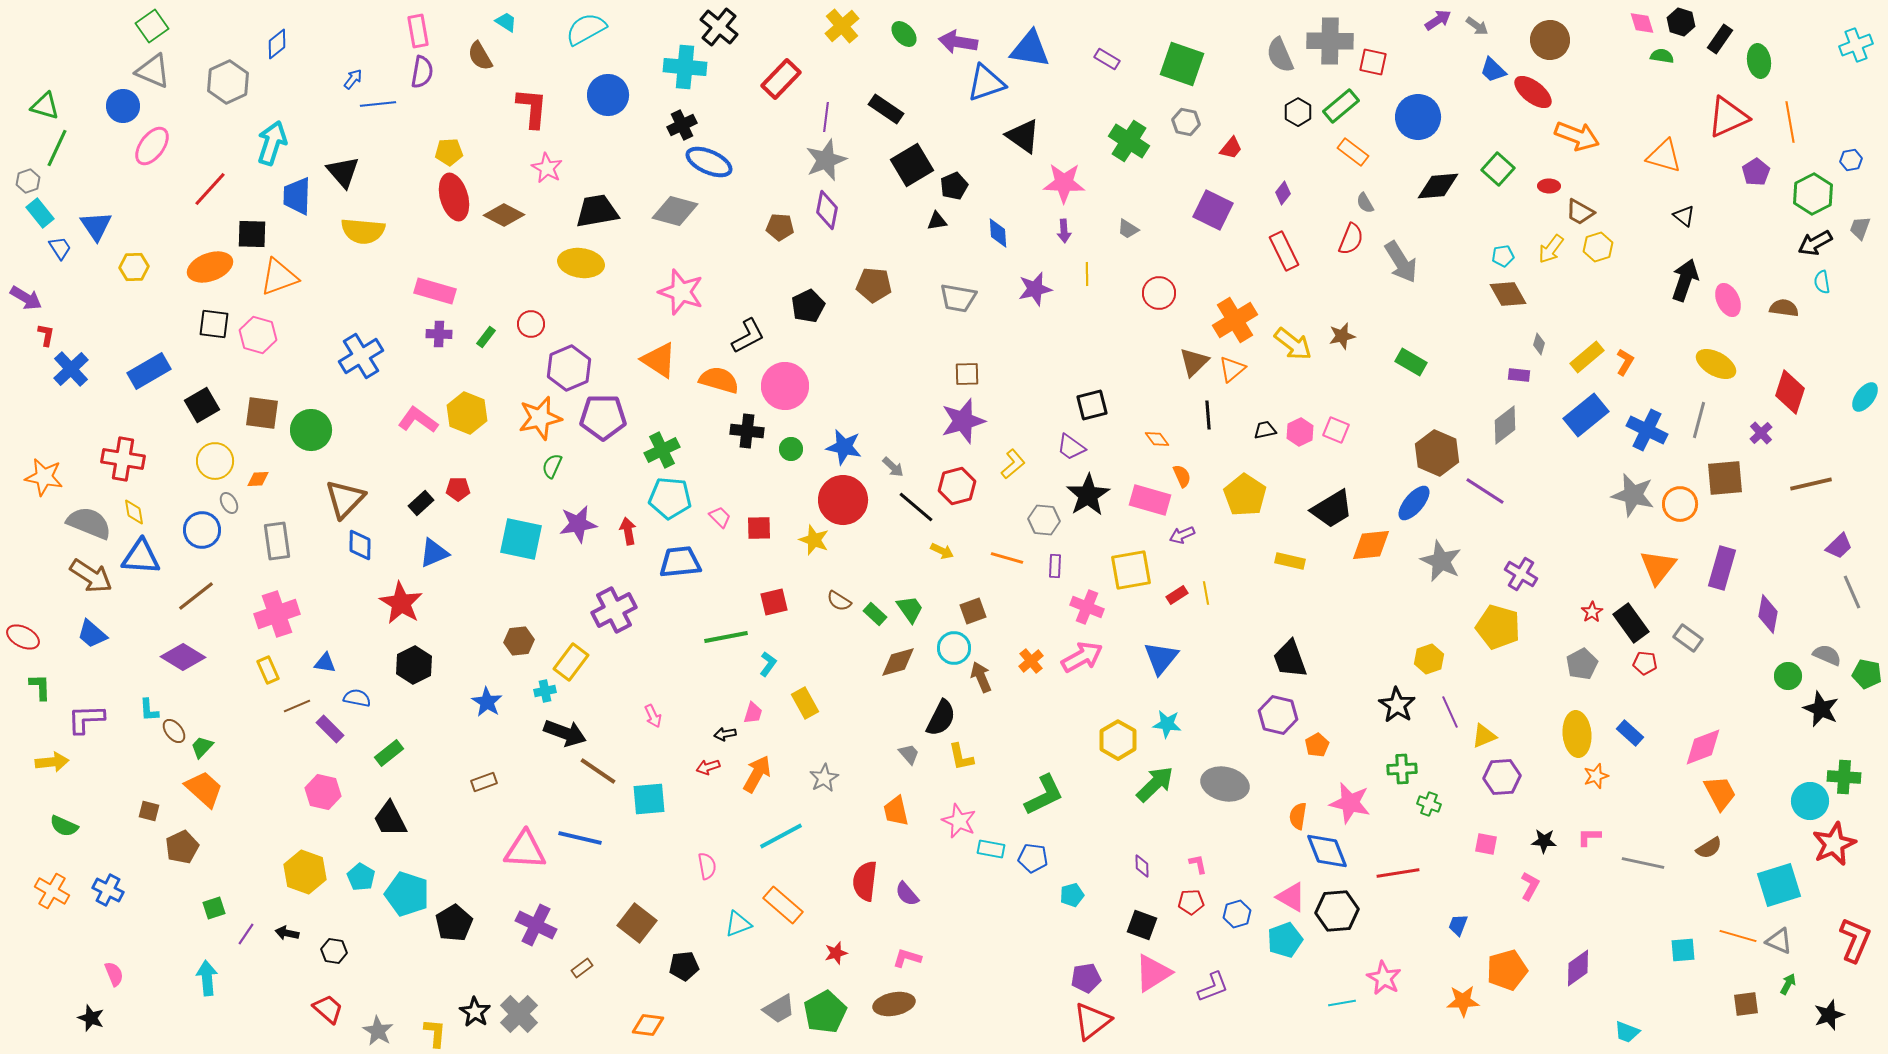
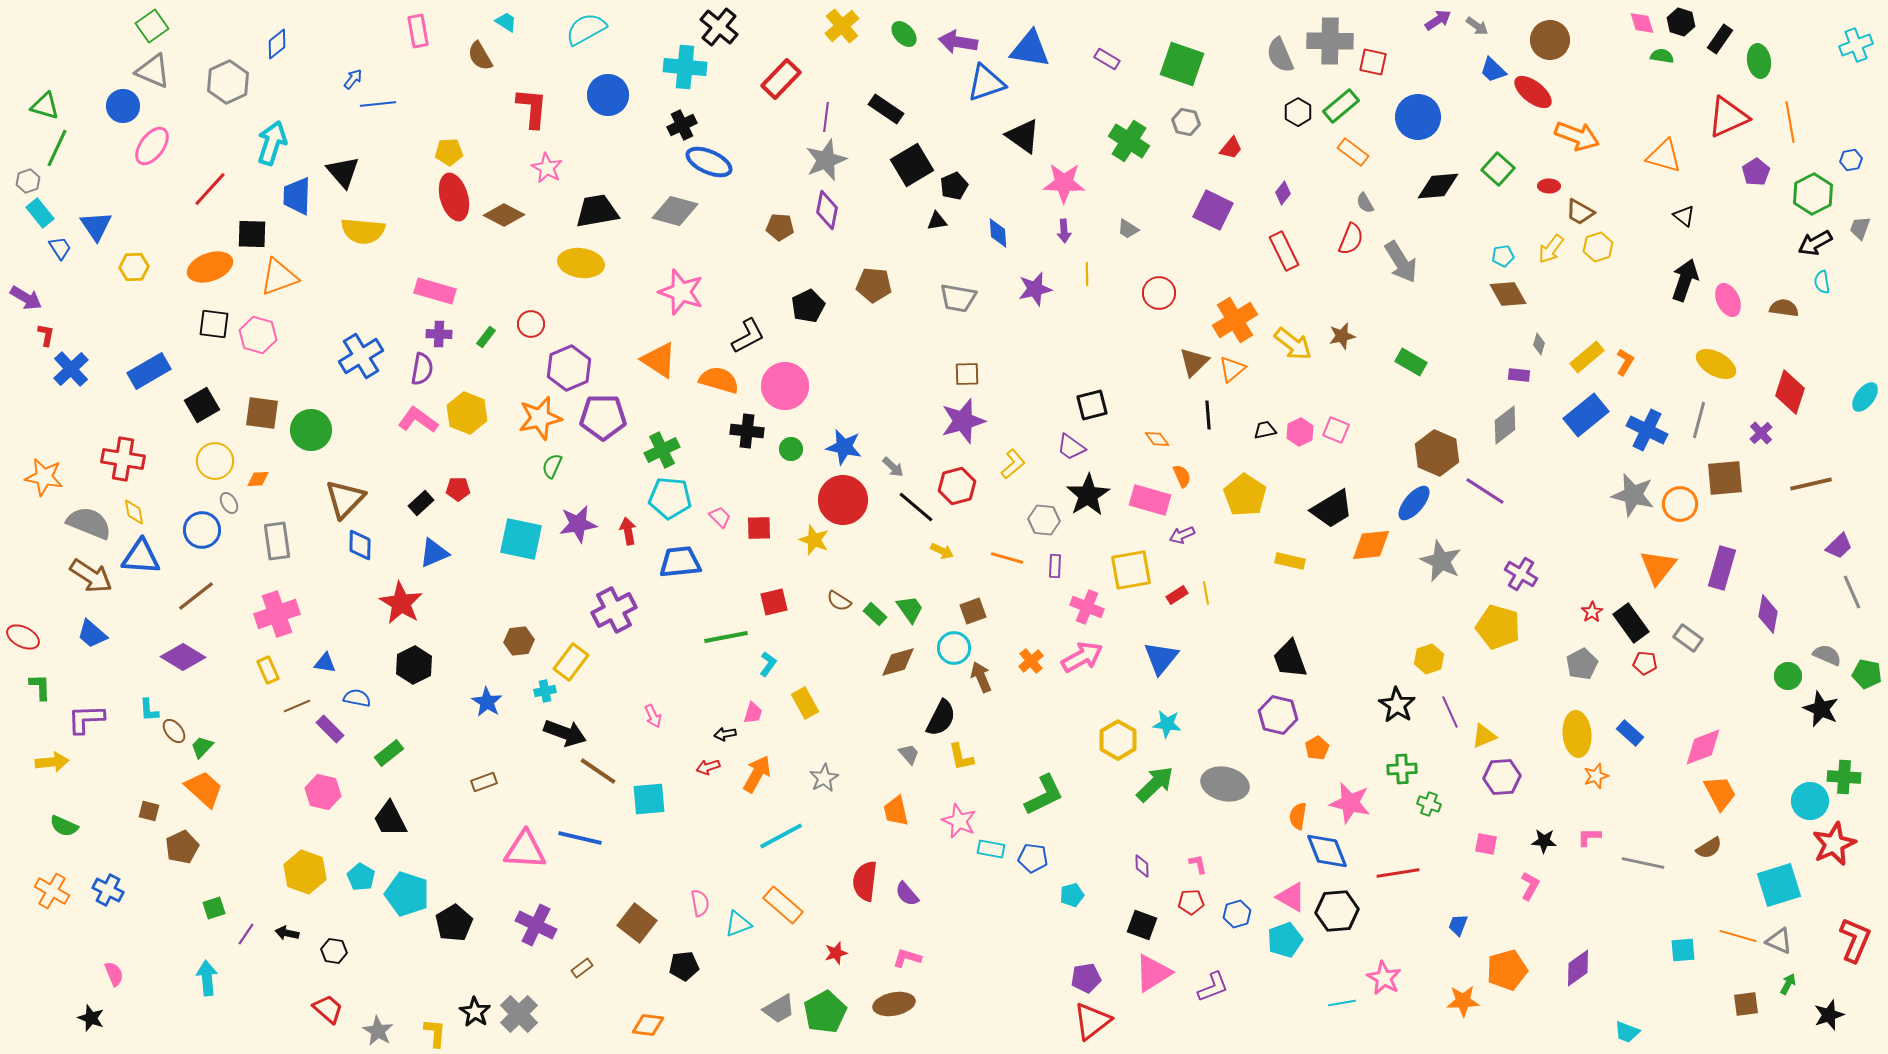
purple semicircle at (422, 72): moved 297 px down
orange pentagon at (1317, 745): moved 3 px down
pink semicircle at (707, 866): moved 7 px left, 37 px down
